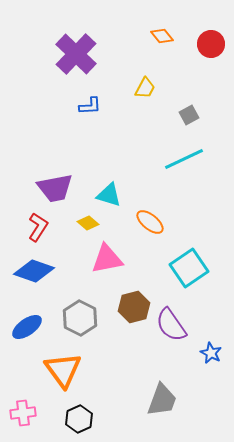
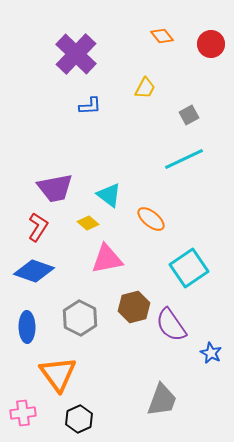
cyan triangle: rotated 20 degrees clockwise
orange ellipse: moved 1 px right, 3 px up
blue ellipse: rotated 56 degrees counterclockwise
orange triangle: moved 5 px left, 4 px down
